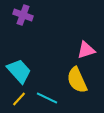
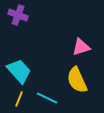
purple cross: moved 5 px left
pink triangle: moved 5 px left, 3 px up
yellow line: rotated 21 degrees counterclockwise
